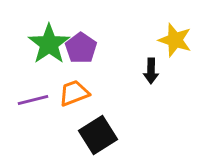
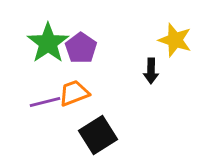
green star: moved 1 px left, 1 px up
purple line: moved 12 px right, 2 px down
